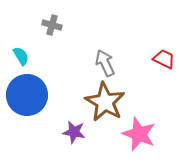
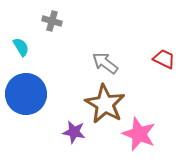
gray cross: moved 4 px up
cyan semicircle: moved 9 px up
gray arrow: rotated 28 degrees counterclockwise
blue circle: moved 1 px left, 1 px up
brown star: moved 2 px down
